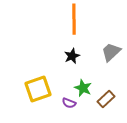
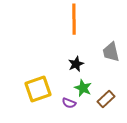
gray trapezoid: rotated 60 degrees counterclockwise
black star: moved 4 px right, 8 px down
